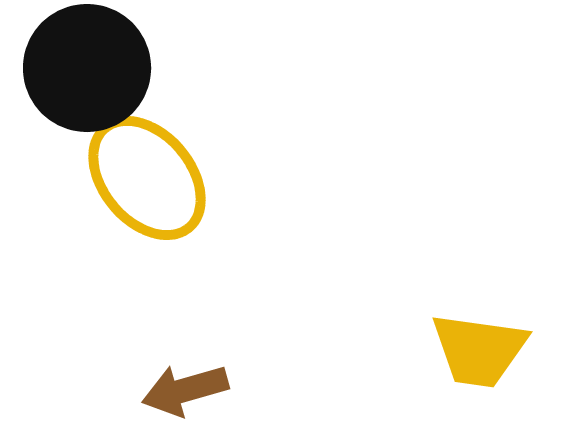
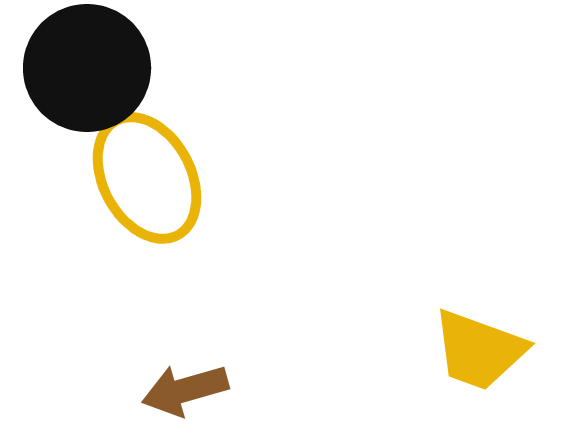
yellow ellipse: rotated 12 degrees clockwise
yellow trapezoid: rotated 12 degrees clockwise
